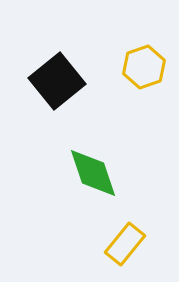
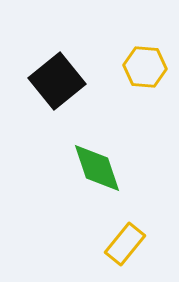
yellow hexagon: moved 1 px right; rotated 24 degrees clockwise
green diamond: moved 4 px right, 5 px up
